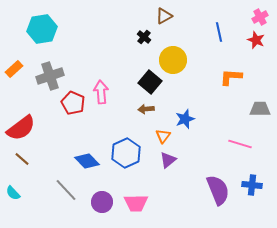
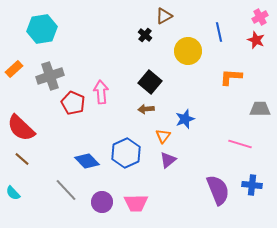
black cross: moved 1 px right, 2 px up
yellow circle: moved 15 px right, 9 px up
red semicircle: rotated 80 degrees clockwise
